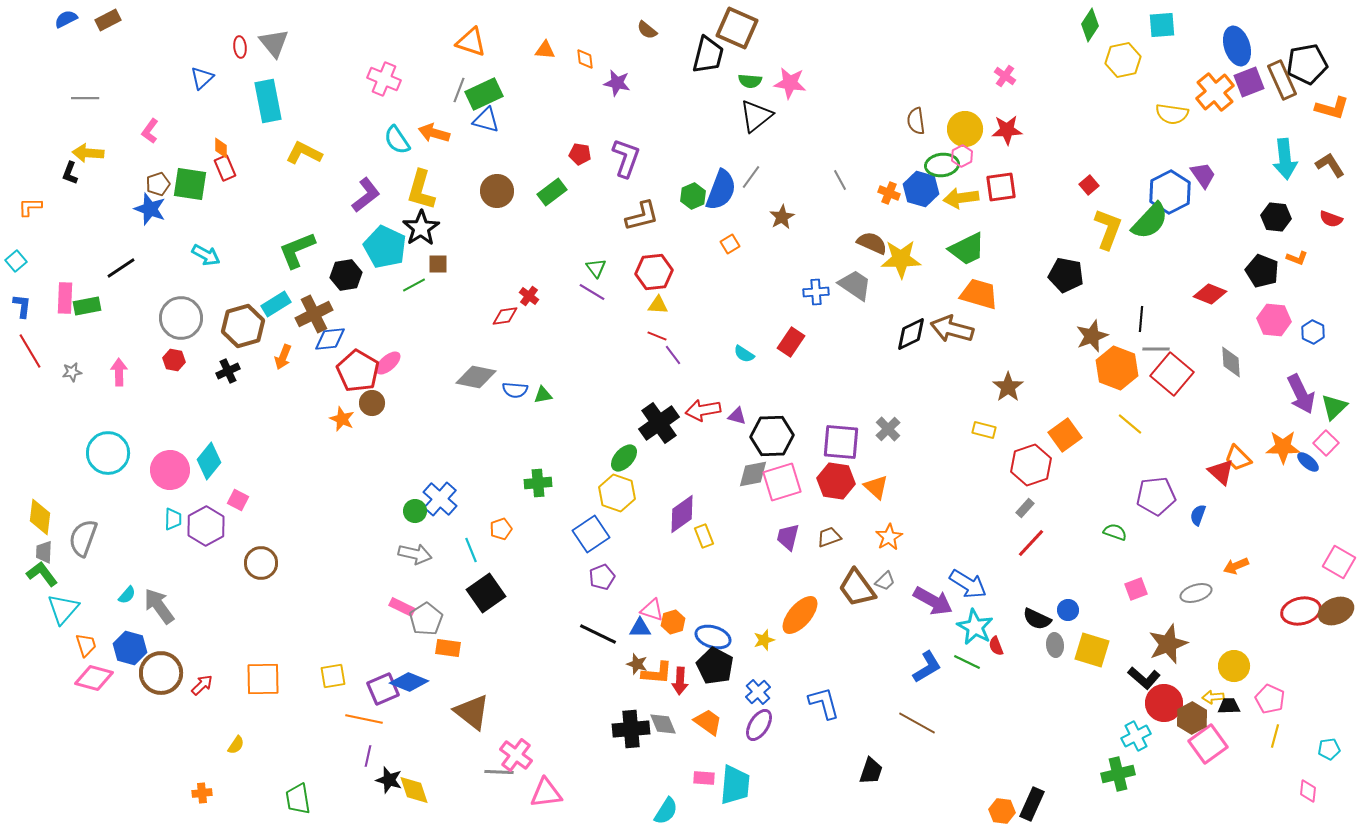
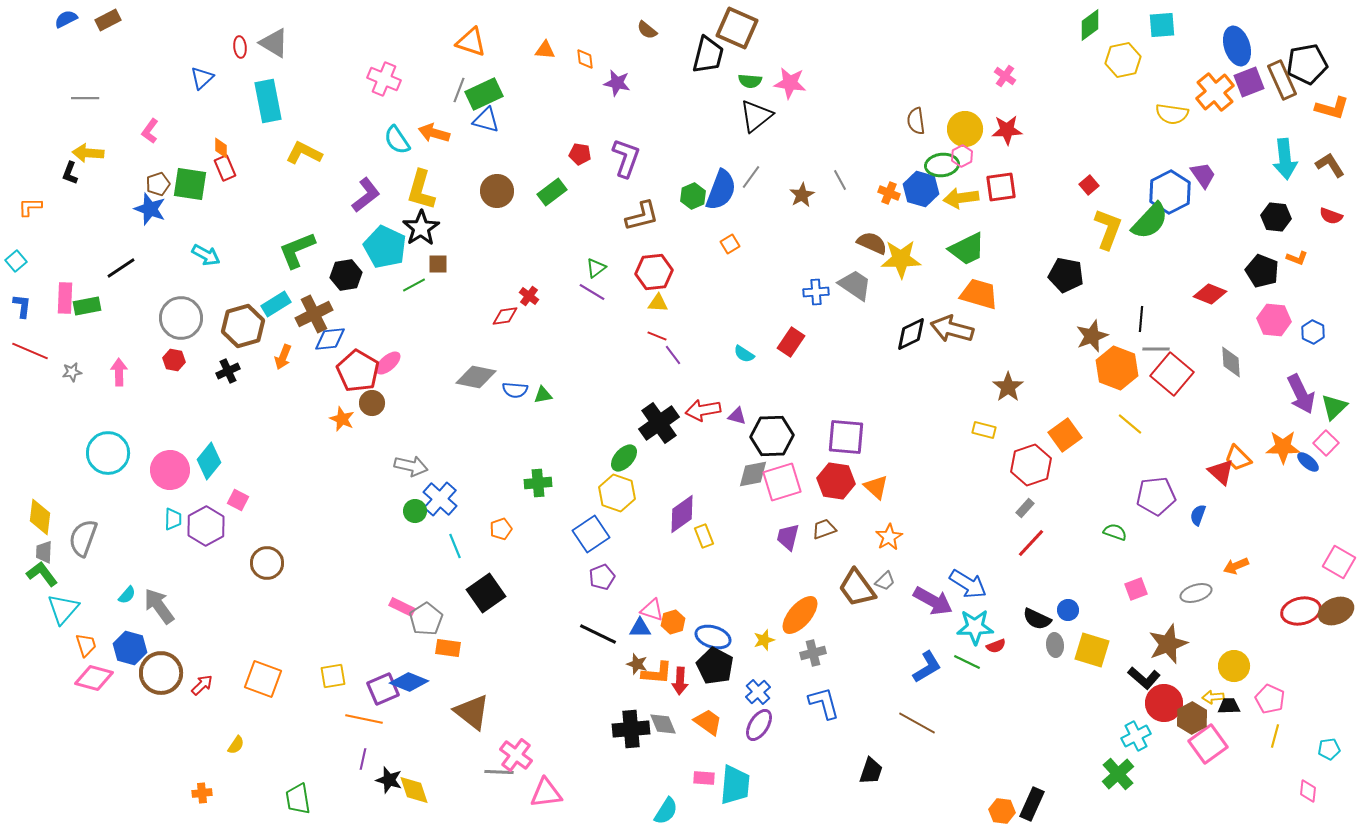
green diamond at (1090, 25): rotated 20 degrees clockwise
gray triangle at (274, 43): rotated 20 degrees counterclockwise
brown star at (782, 217): moved 20 px right, 22 px up
red semicircle at (1331, 219): moved 3 px up
green triangle at (596, 268): rotated 30 degrees clockwise
yellow triangle at (658, 305): moved 2 px up
red line at (30, 351): rotated 36 degrees counterclockwise
gray cross at (888, 429): moved 75 px left, 224 px down; rotated 30 degrees clockwise
purple square at (841, 442): moved 5 px right, 5 px up
brown trapezoid at (829, 537): moved 5 px left, 8 px up
cyan line at (471, 550): moved 16 px left, 4 px up
gray arrow at (415, 554): moved 4 px left, 88 px up
brown circle at (261, 563): moved 6 px right
cyan star at (975, 627): rotated 30 degrees counterclockwise
red semicircle at (996, 646): rotated 90 degrees counterclockwise
orange square at (263, 679): rotated 21 degrees clockwise
purple line at (368, 756): moved 5 px left, 3 px down
green cross at (1118, 774): rotated 28 degrees counterclockwise
